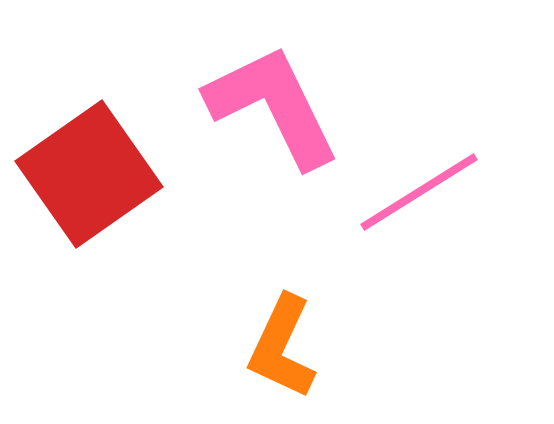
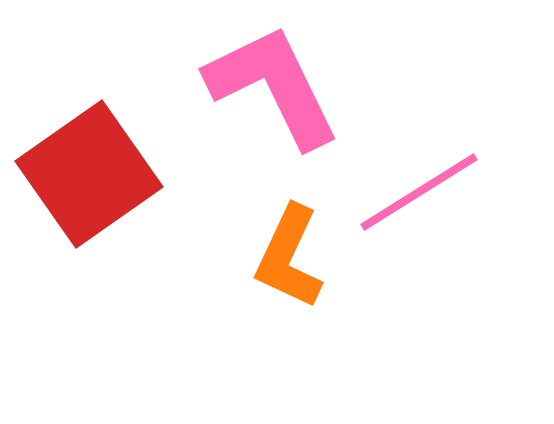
pink L-shape: moved 20 px up
orange L-shape: moved 7 px right, 90 px up
